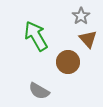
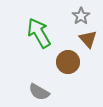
green arrow: moved 3 px right, 3 px up
gray semicircle: moved 1 px down
